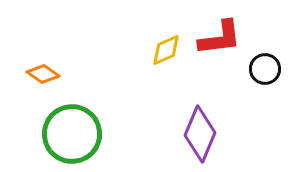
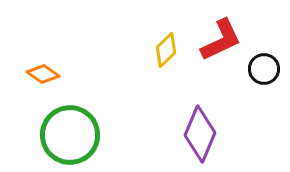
red L-shape: moved 1 px right, 2 px down; rotated 18 degrees counterclockwise
yellow diamond: rotated 20 degrees counterclockwise
black circle: moved 1 px left
green circle: moved 2 px left, 1 px down
